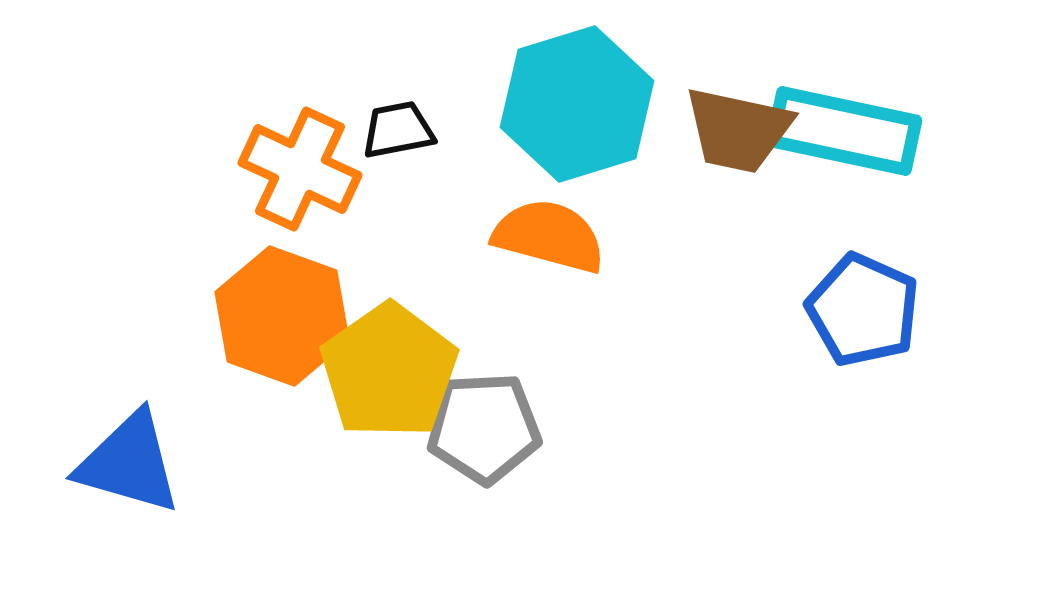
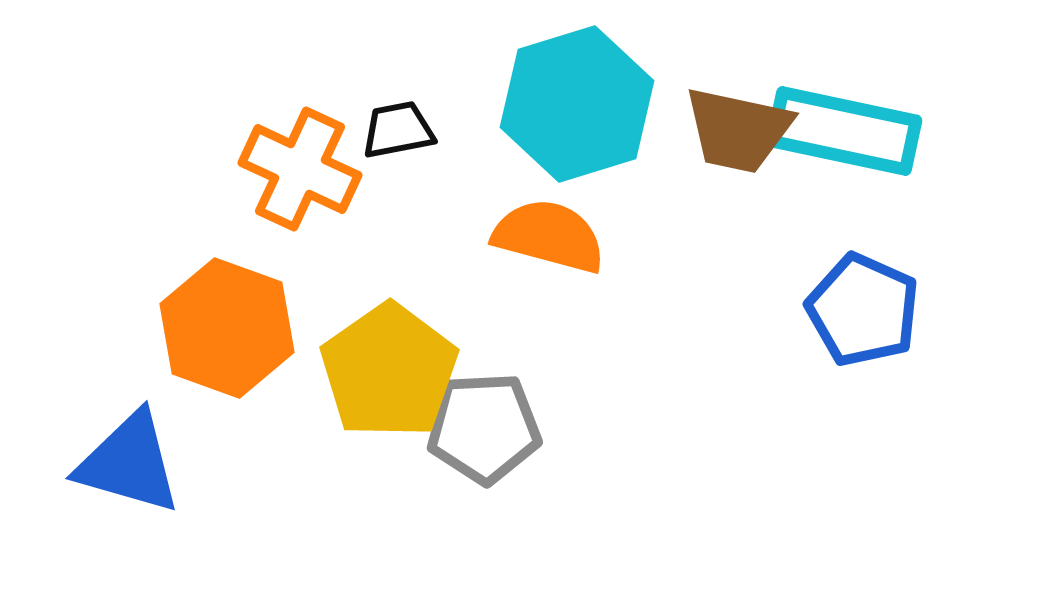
orange hexagon: moved 55 px left, 12 px down
